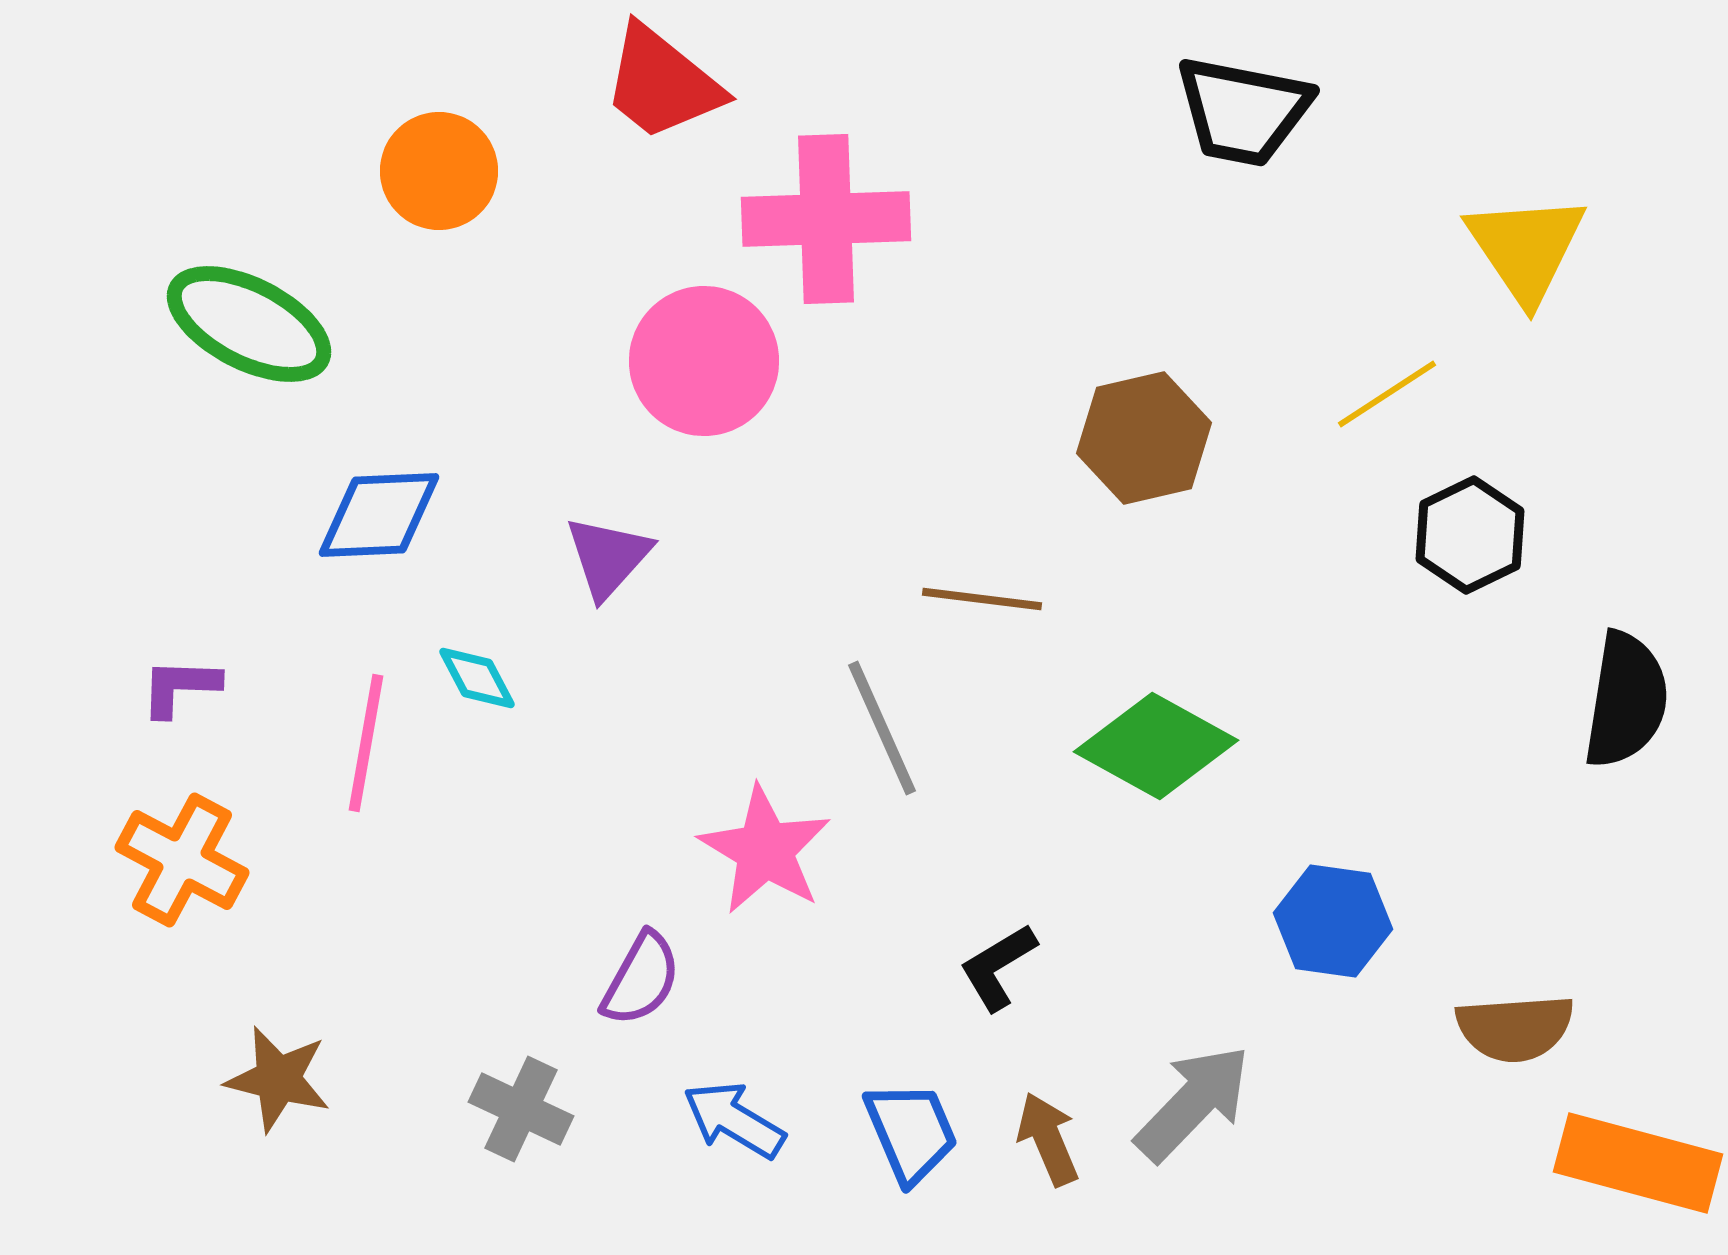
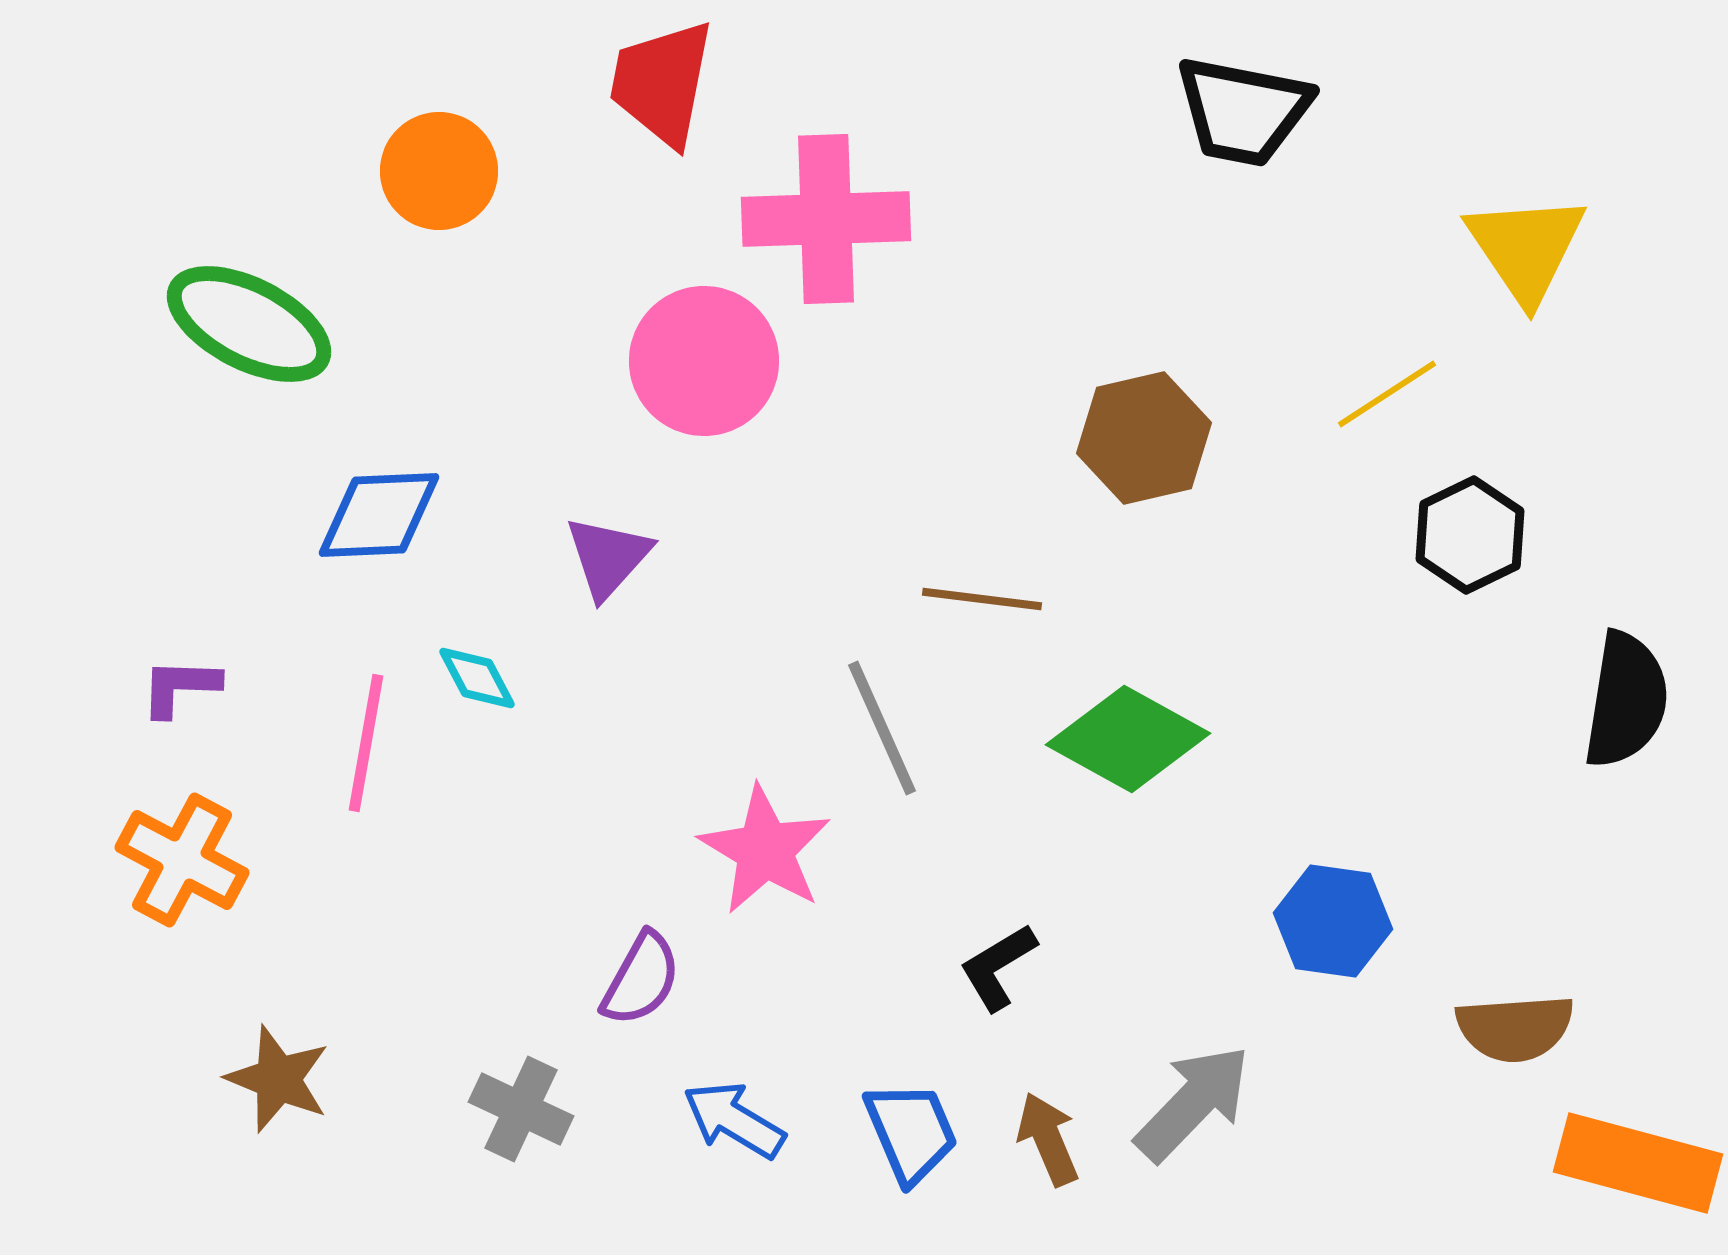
red trapezoid: rotated 62 degrees clockwise
green diamond: moved 28 px left, 7 px up
brown star: rotated 8 degrees clockwise
